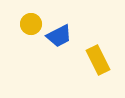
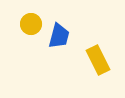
blue trapezoid: rotated 48 degrees counterclockwise
